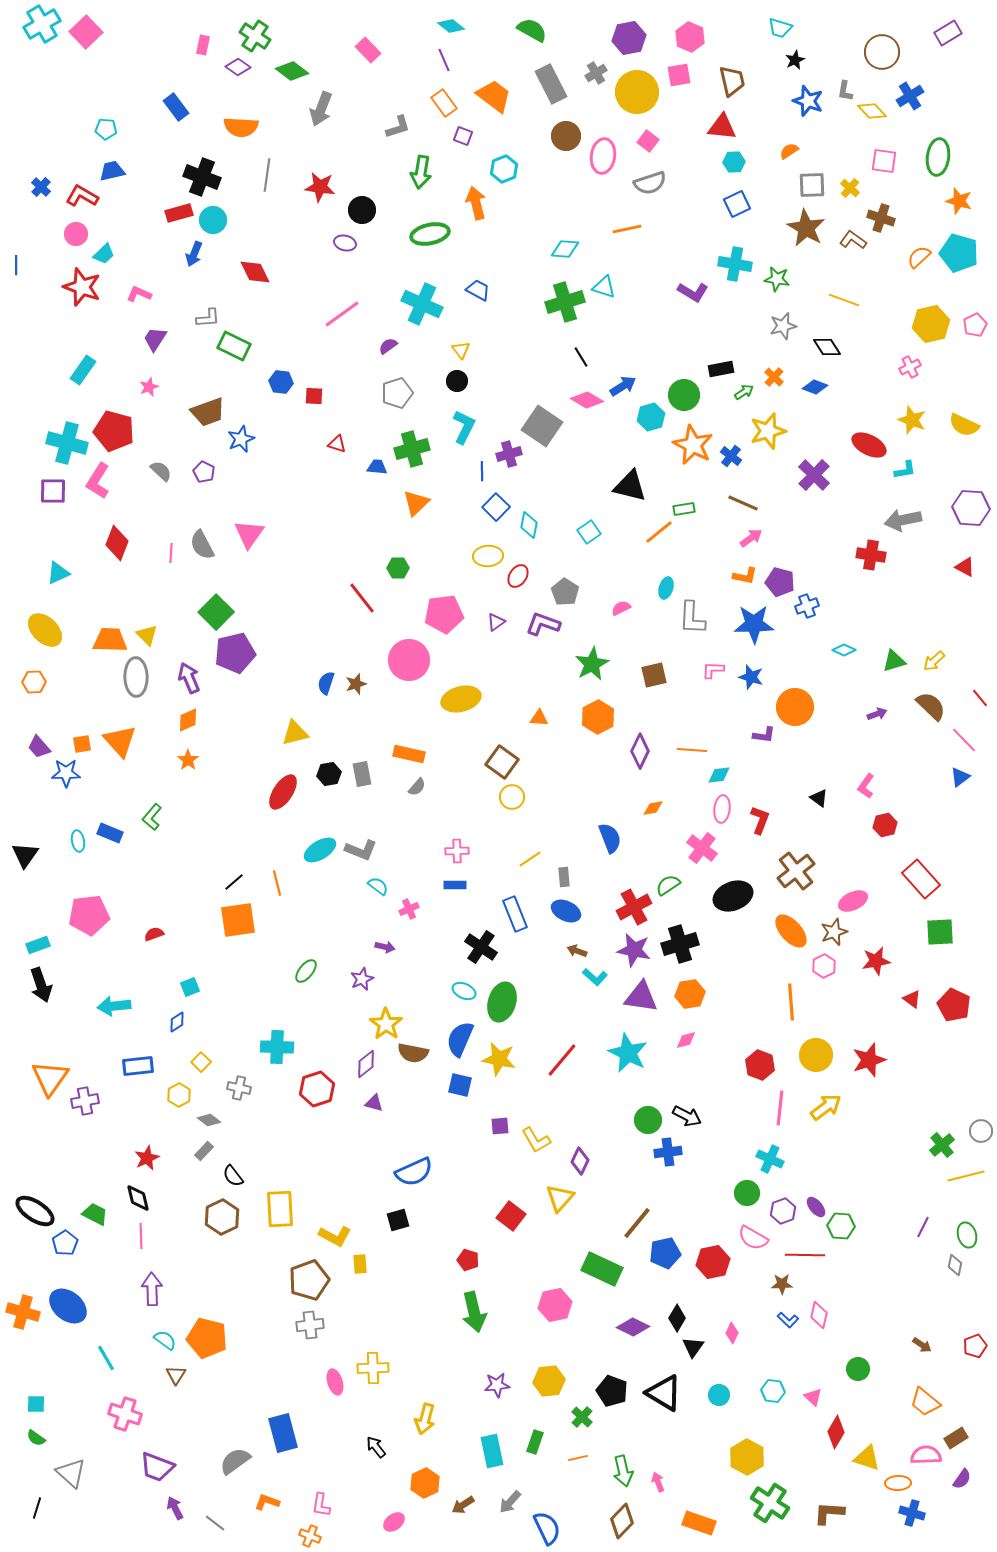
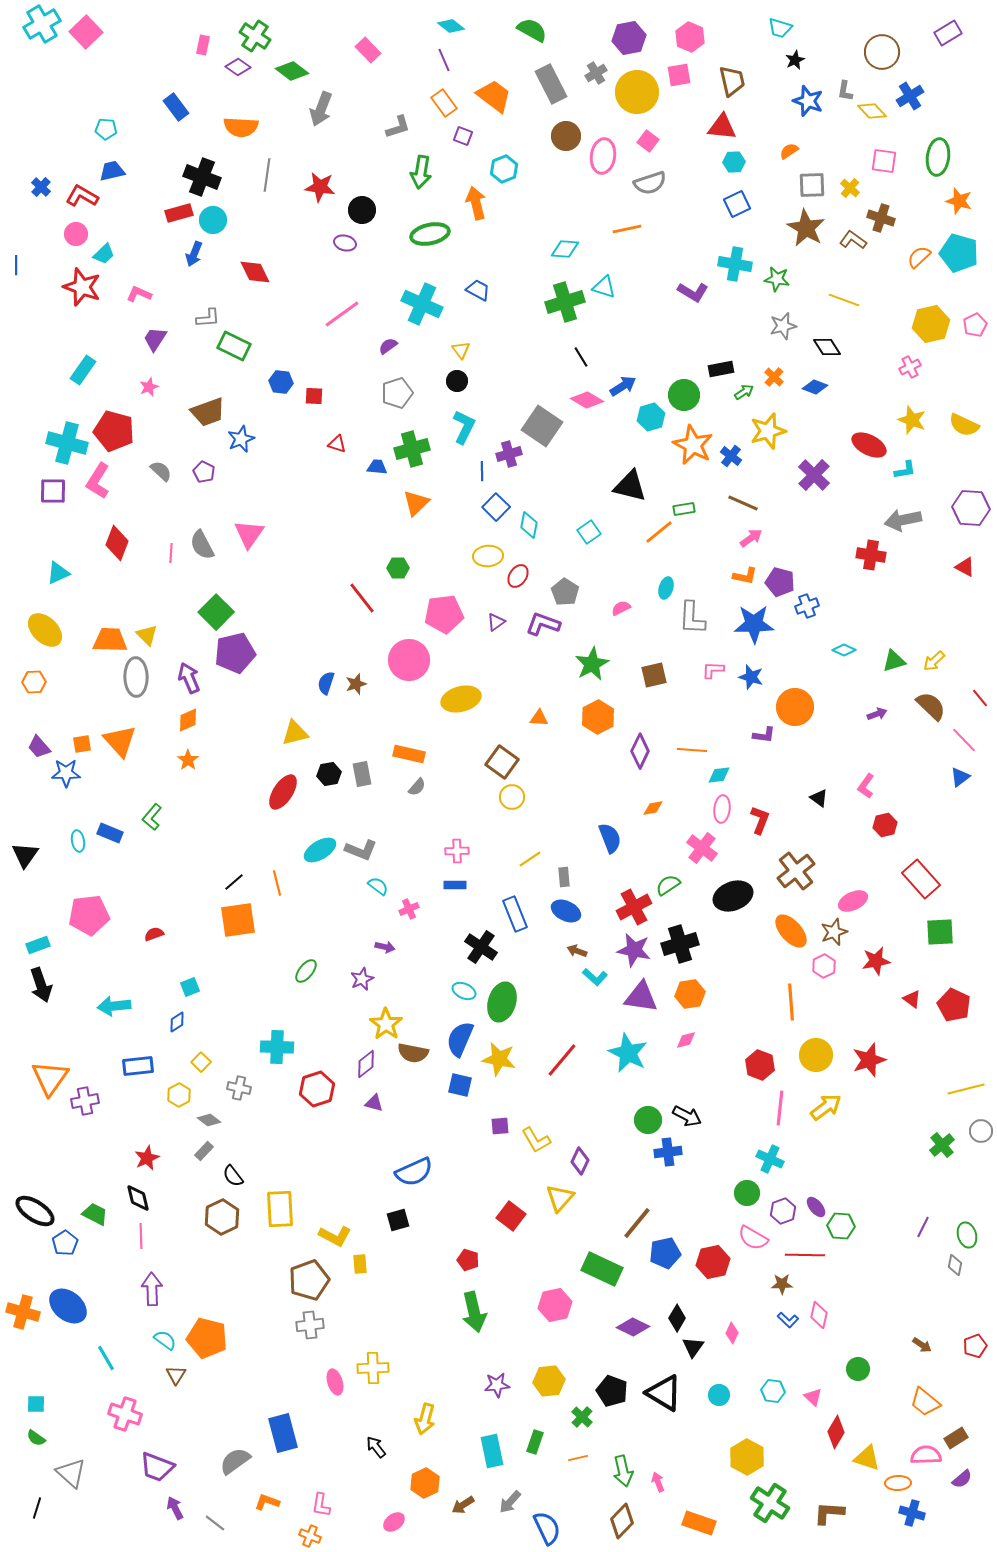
yellow line at (966, 1176): moved 87 px up
purple semicircle at (962, 1479): rotated 15 degrees clockwise
